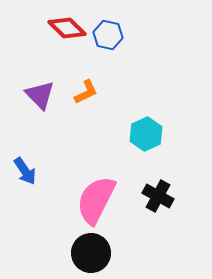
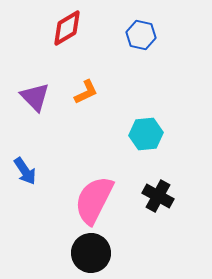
red diamond: rotated 75 degrees counterclockwise
blue hexagon: moved 33 px right
purple triangle: moved 5 px left, 2 px down
cyan hexagon: rotated 20 degrees clockwise
pink semicircle: moved 2 px left
